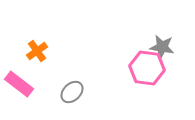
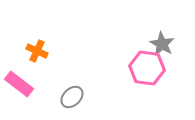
gray star: moved 3 px up; rotated 20 degrees clockwise
orange cross: rotated 30 degrees counterclockwise
gray ellipse: moved 5 px down
